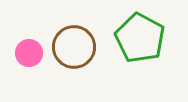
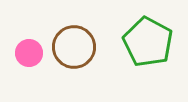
green pentagon: moved 8 px right, 4 px down
